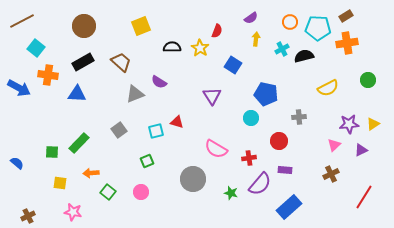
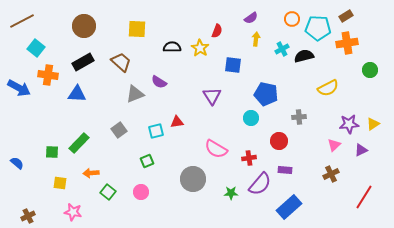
orange circle at (290, 22): moved 2 px right, 3 px up
yellow square at (141, 26): moved 4 px left, 3 px down; rotated 24 degrees clockwise
blue square at (233, 65): rotated 24 degrees counterclockwise
green circle at (368, 80): moved 2 px right, 10 px up
red triangle at (177, 122): rotated 24 degrees counterclockwise
green star at (231, 193): rotated 16 degrees counterclockwise
